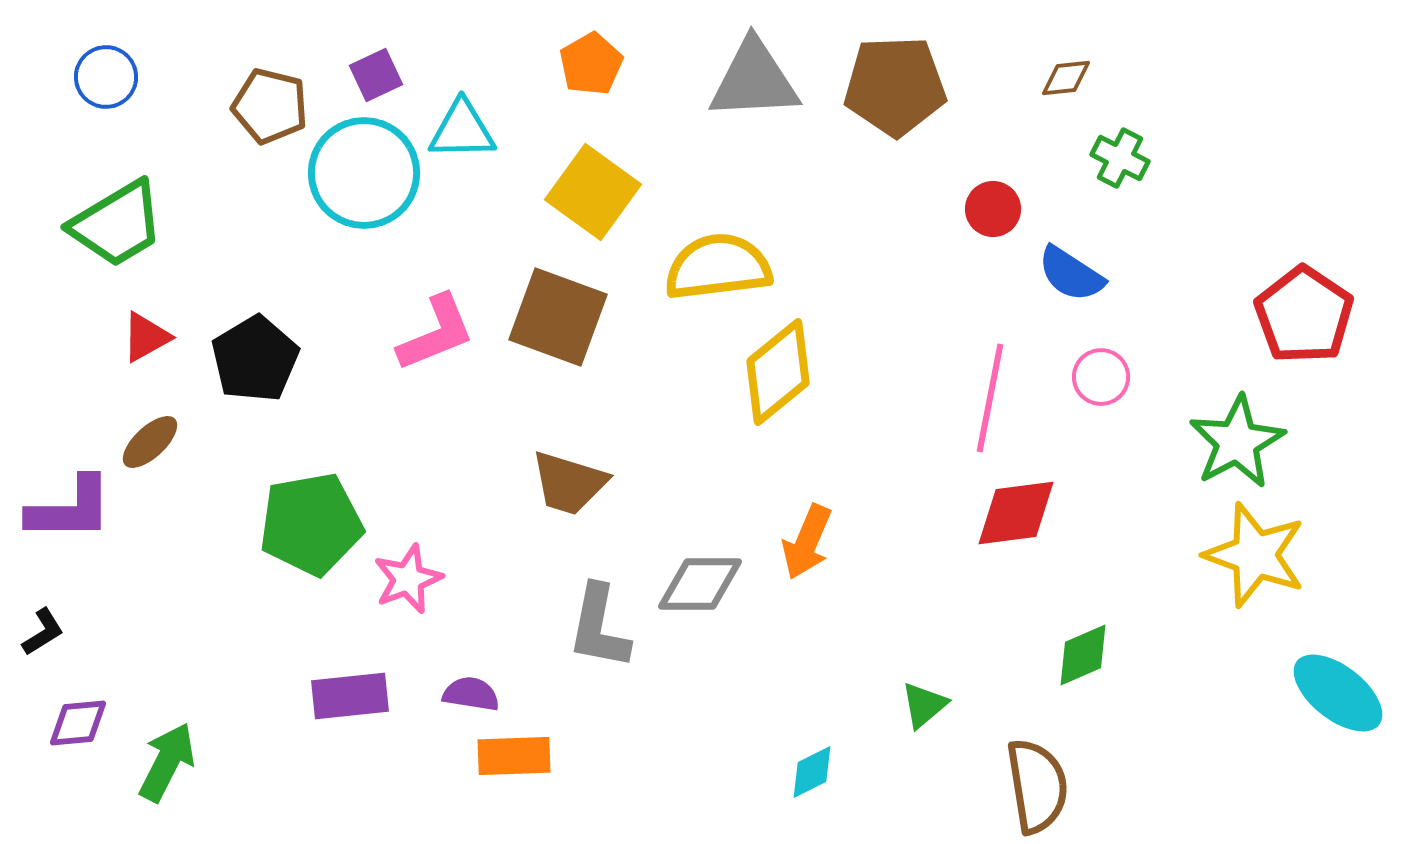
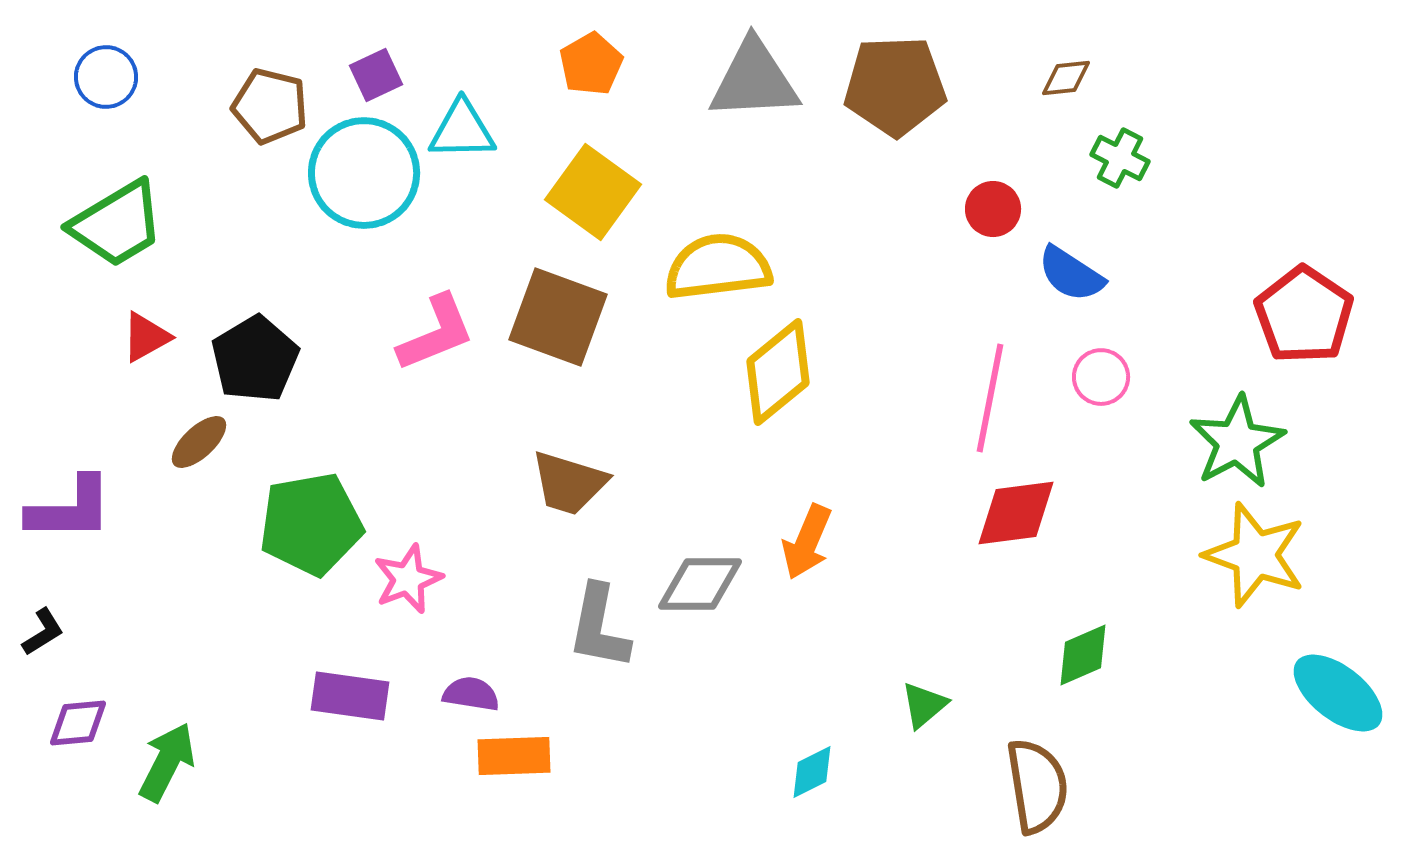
brown ellipse at (150, 442): moved 49 px right
purple rectangle at (350, 696): rotated 14 degrees clockwise
